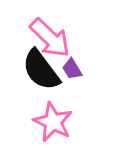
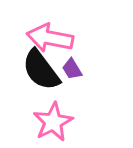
pink arrow: rotated 147 degrees clockwise
pink star: rotated 18 degrees clockwise
